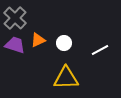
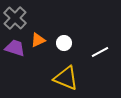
purple trapezoid: moved 3 px down
white line: moved 2 px down
yellow triangle: rotated 24 degrees clockwise
